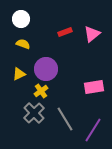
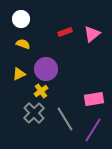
pink rectangle: moved 12 px down
